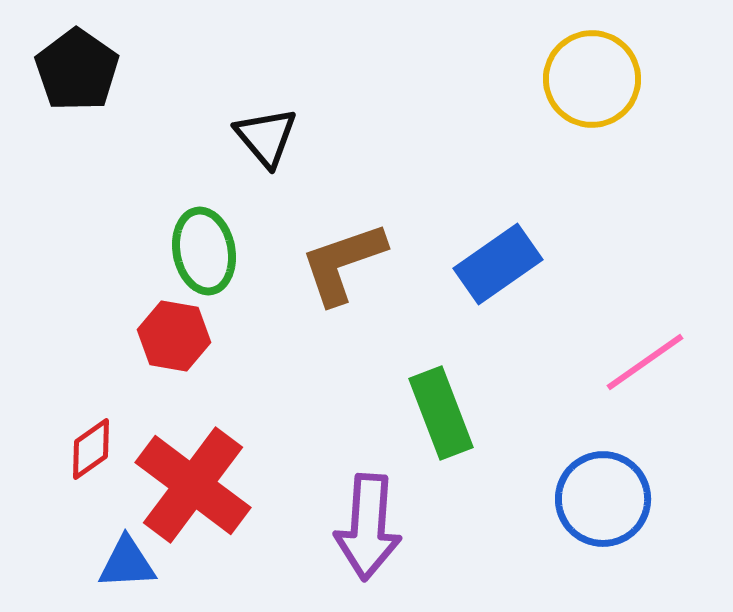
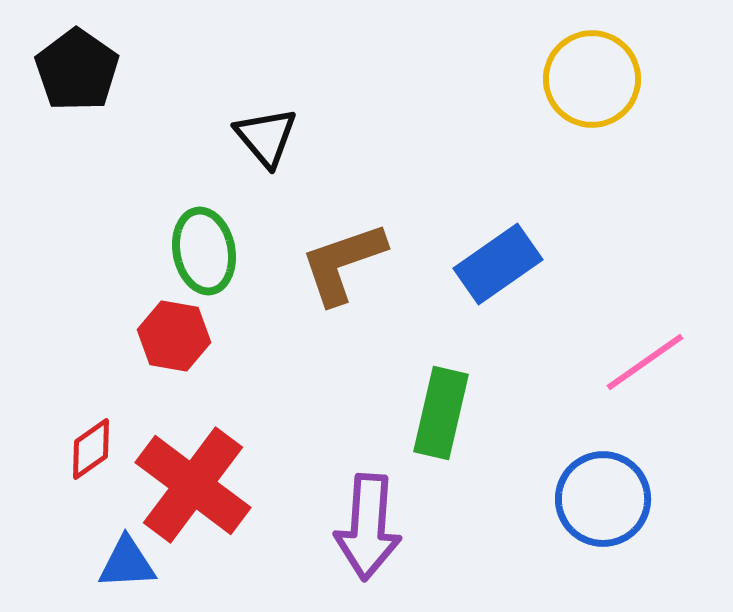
green rectangle: rotated 34 degrees clockwise
